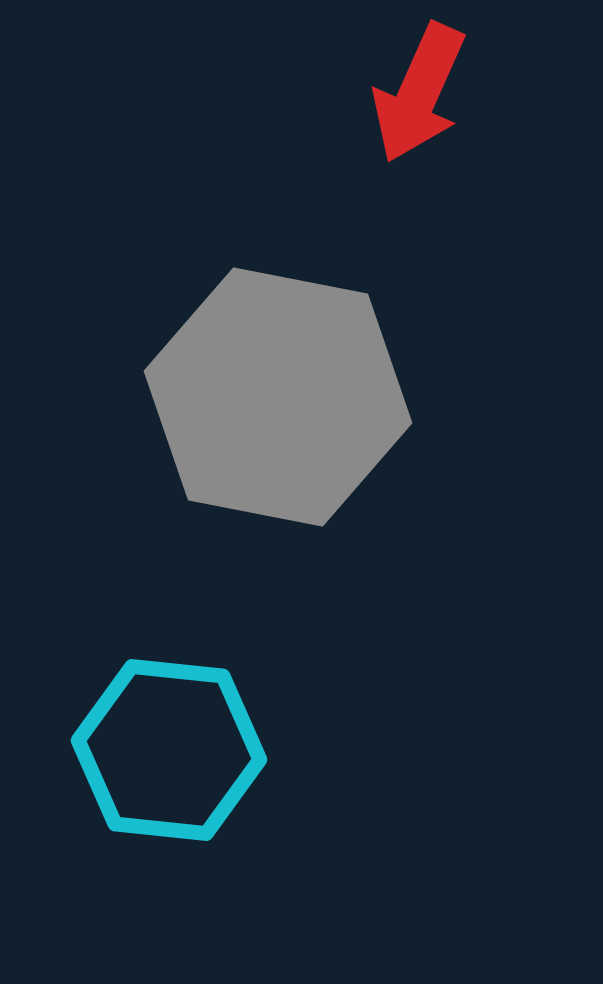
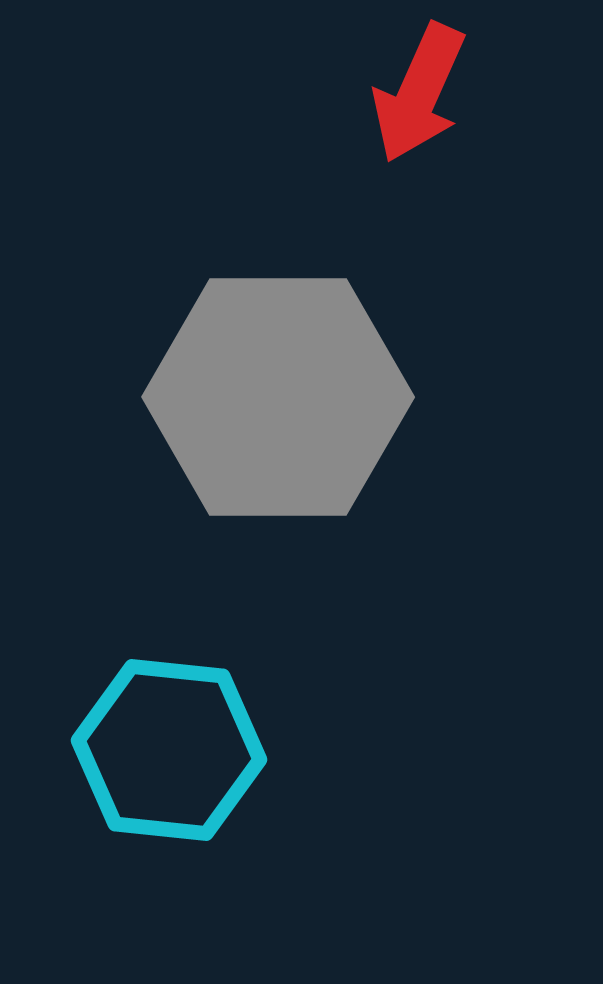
gray hexagon: rotated 11 degrees counterclockwise
